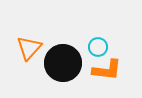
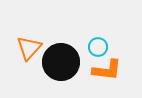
black circle: moved 2 px left, 1 px up
